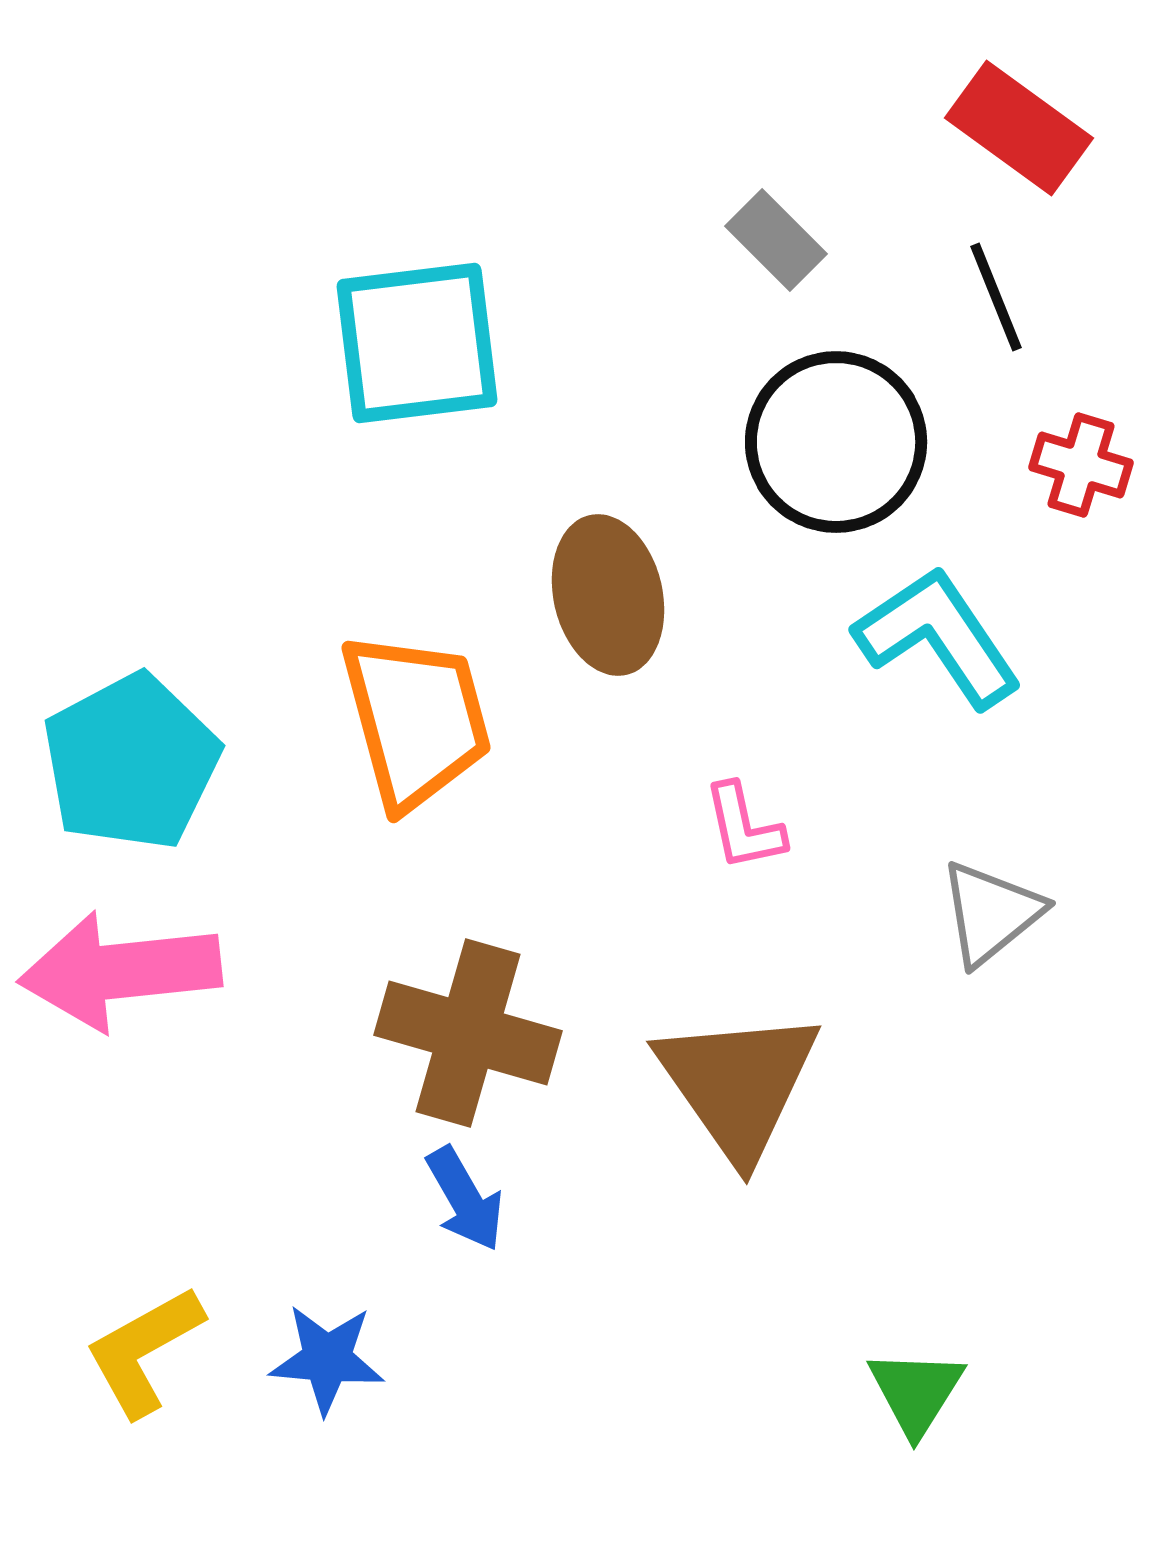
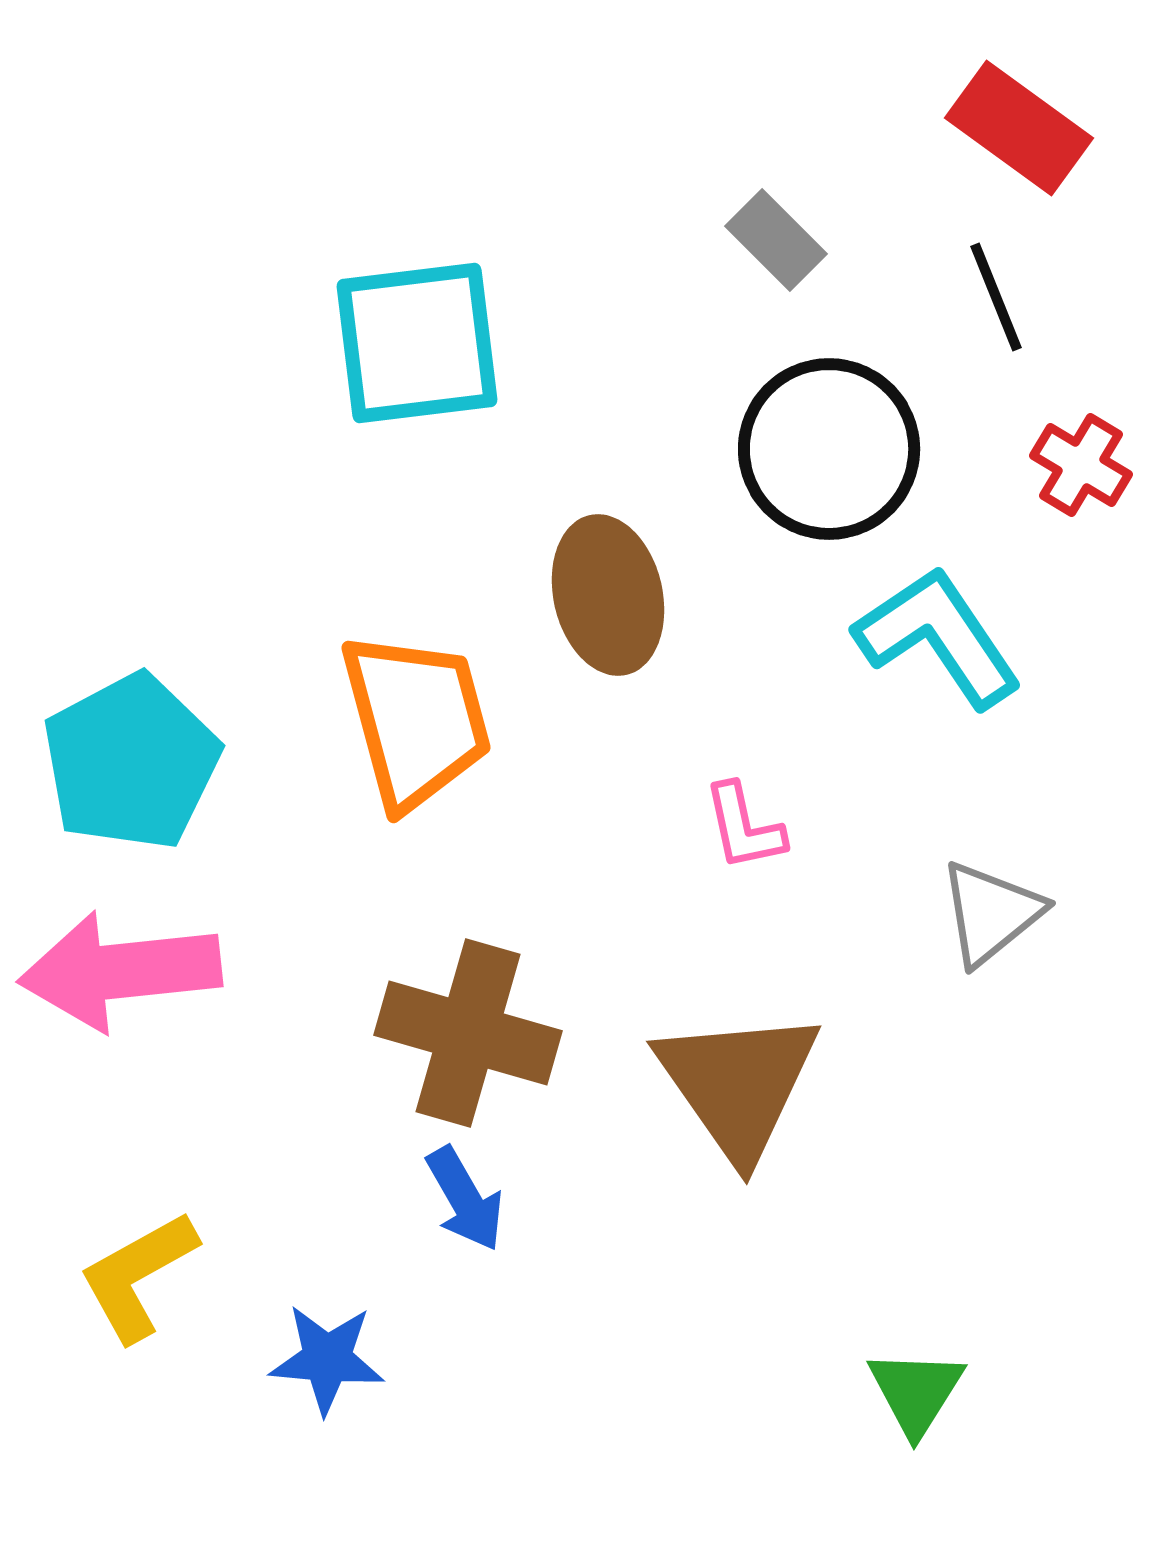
black circle: moved 7 px left, 7 px down
red cross: rotated 14 degrees clockwise
yellow L-shape: moved 6 px left, 75 px up
